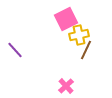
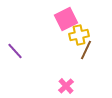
purple line: moved 1 px down
